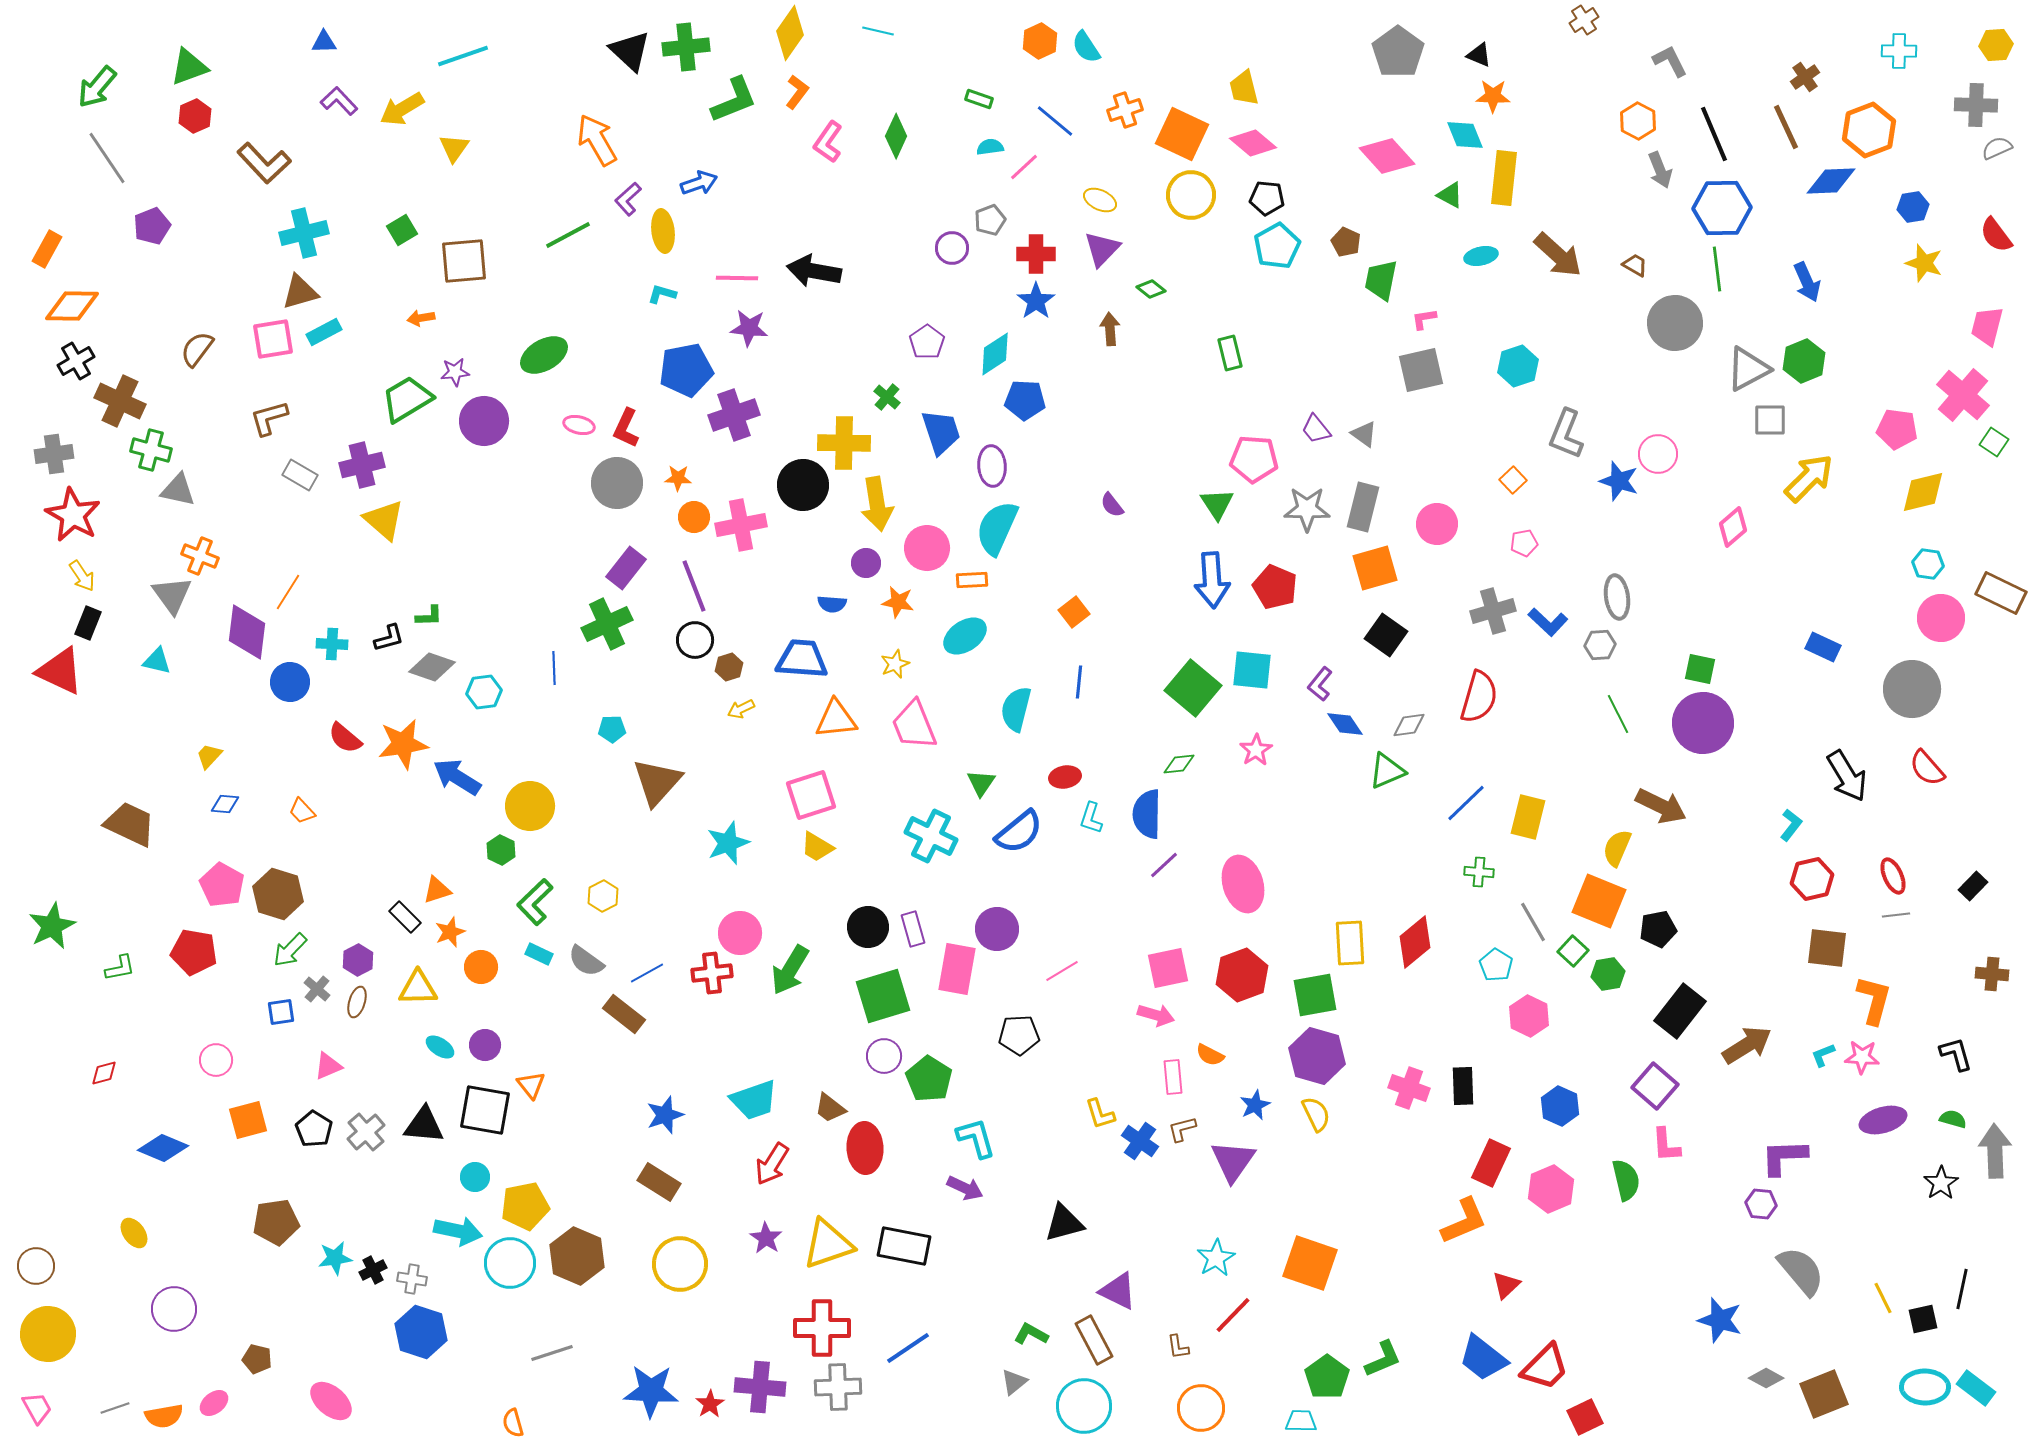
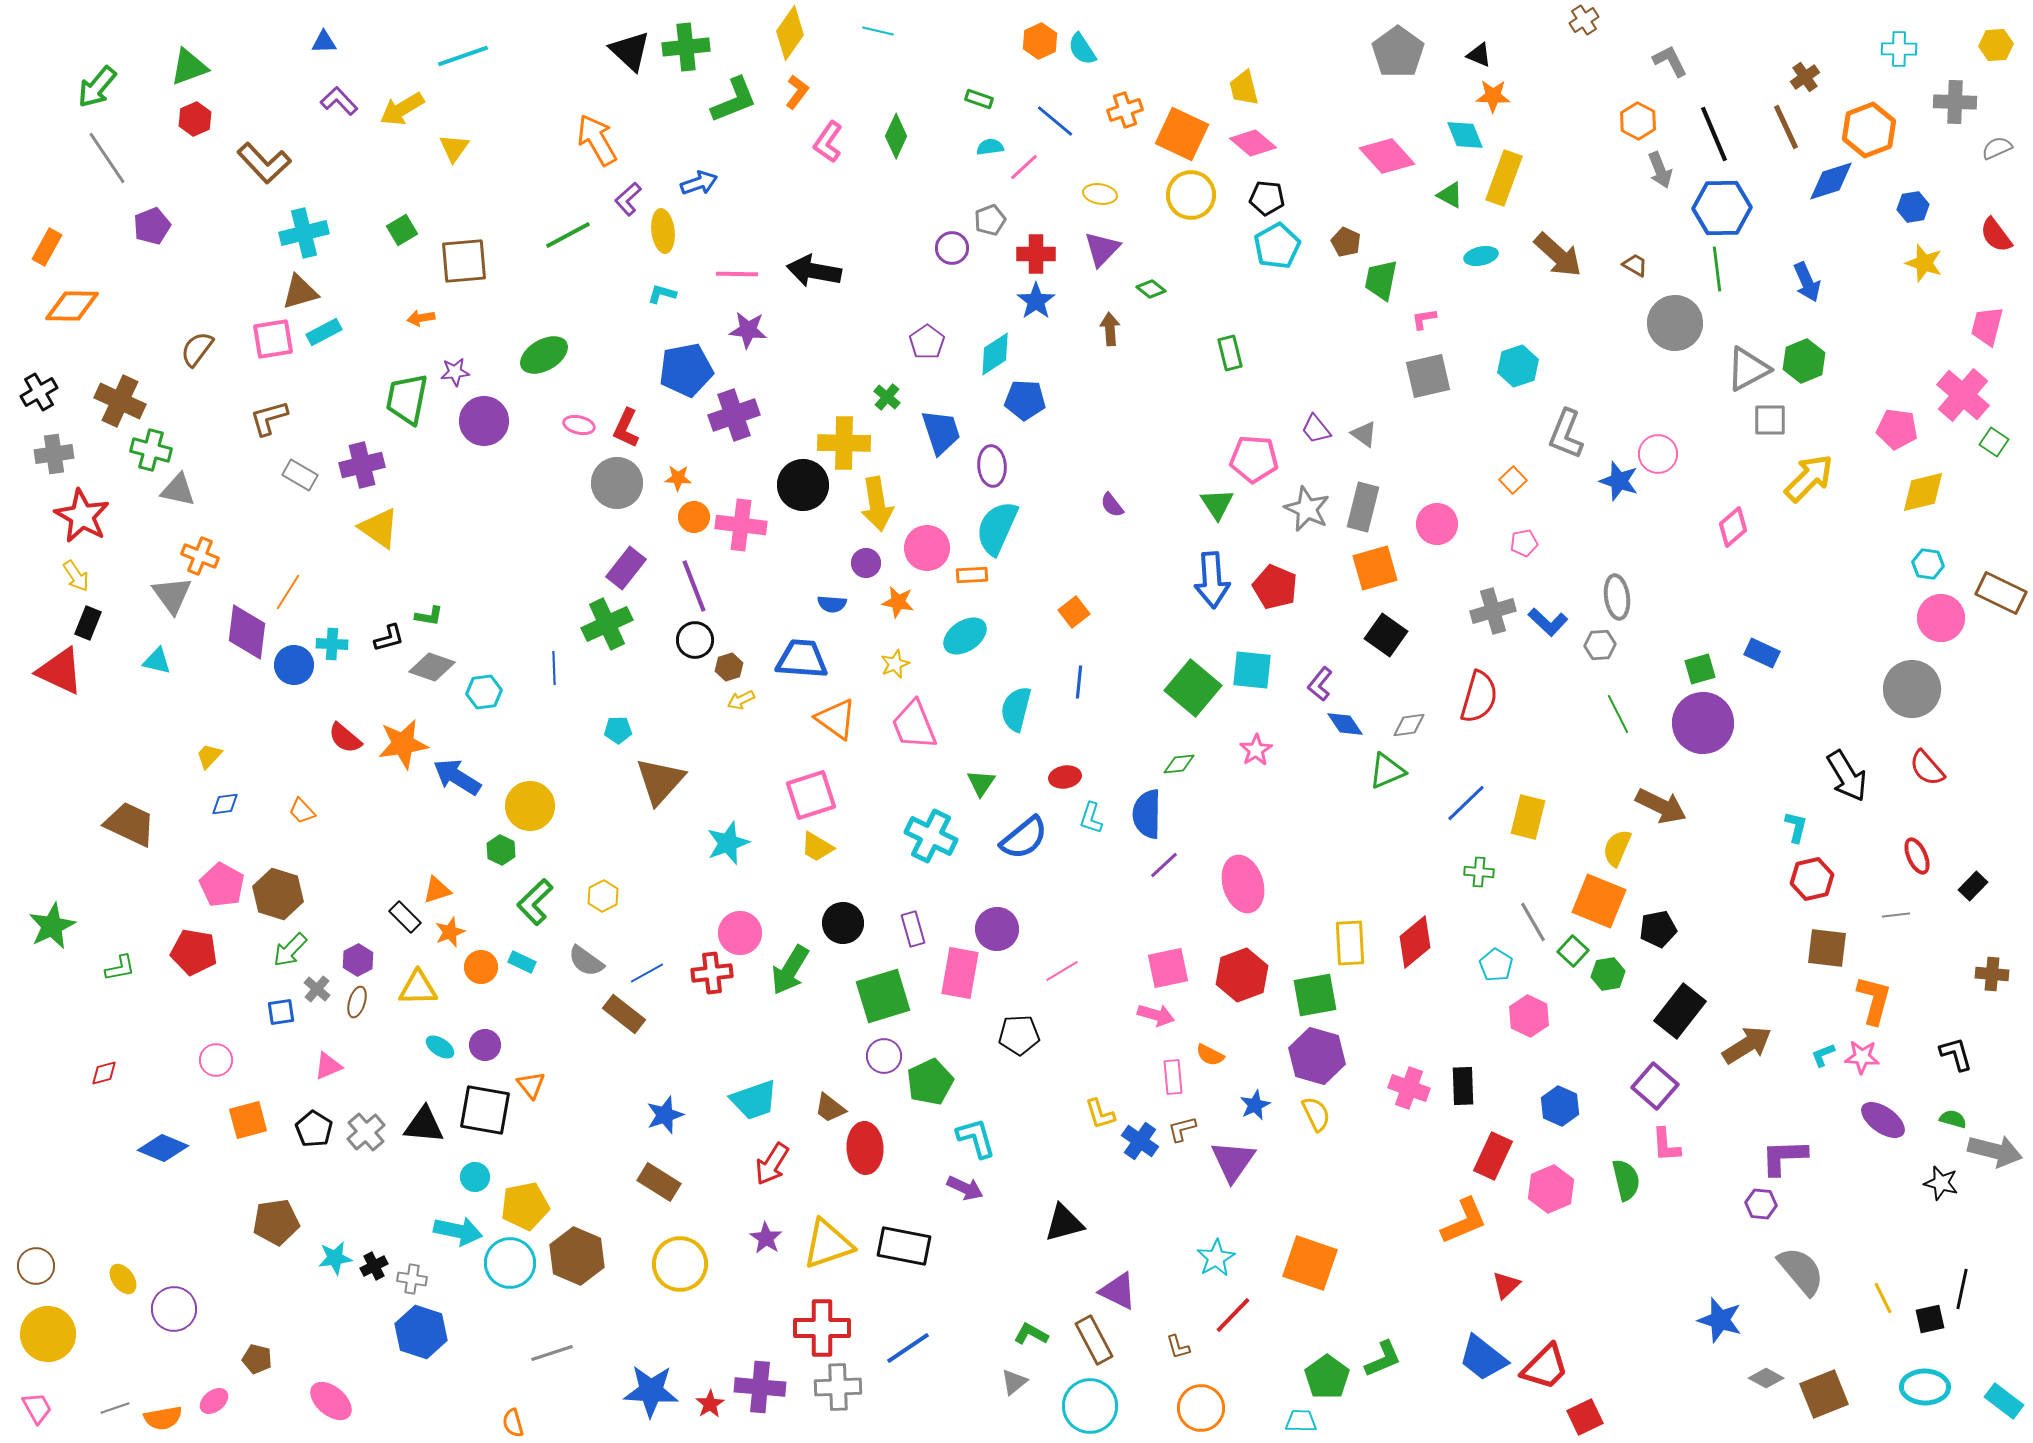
cyan semicircle at (1086, 47): moved 4 px left, 2 px down
cyan cross at (1899, 51): moved 2 px up
gray cross at (1976, 105): moved 21 px left, 3 px up
red hexagon at (195, 116): moved 3 px down
yellow rectangle at (1504, 178): rotated 14 degrees clockwise
blue diamond at (1831, 181): rotated 15 degrees counterclockwise
yellow ellipse at (1100, 200): moved 6 px up; rotated 16 degrees counterclockwise
orange rectangle at (47, 249): moved 2 px up
pink line at (737, 278): moved 4 px up
purple star at (749, 328): moved 1 px left, 2 px down
black cross at (76, 361): moved 37 px left, 31 px down
gray square at (1421, 370): moved 7 px right, 6 px down
green trapezoid at (407, 399): rotated 48 degrees counterclockwise
gray star at (1307, 509): rotated 24 degrees clockwise
red star at (73, 515): moved 9 px right, 1 px down
yellow triangle at (384, 520): moved 5 px left, 8 px down; rotated 6 degrees counterclockwise
pink cross at (741, 525): rotated 18 degrees clockwise
yellow arrow at (82, 576): moved 6 px left
orange rectangle at (972, 580): moved 5 px up
green L-shape at (429, 616): rotated 12 degrees clockwise
blue rectangle at (1823, 647): moved 61 px left, 6 px down
green square at (1700, 669): rotated 28 degrees counterclockwise
blue circle at (290, 682): moved 4 px right, 17 px up
yellow arrow at (741, 709): moved 9 px up
orange triangle at (836, 719): rotated 42 degrees clockwise
cyan pentagon at (612, 729): moved 6 px right, 1 px down
brown triangle at (657, 782): moved 3 px right, 1 px up
blue diamond at (225, 804): rotated 12 degrees counterclockwise
cyan L-shape at (1791, 825): moved 5 px right, 2 px down; rotated 24 degrees counterclockwise
blue semicircle at (1019, 832): moved 5 px right, 6 px down
red ellipse at (1893, 876): moved 24 px right, 20 px up
black circle at (868, 927): moved 25 px left, 4 px up
cyan rectangle at (539, 954): moved 17 px left, 8 px down
pink rectangle at (957, 969): moved 3 px right, 4 px down
green pentagon at (929, 1079): moved 1 px right, 3 px down; rotated 15 degrees clockwise
purple ellipse at (1883, 1120): rotated 51 degrees clockwise
gray arrow at (1995, 1151): rotated 106 degrees clockwise
red rectangle at (1491, 1163): moved 2 px right, 7 px up
black star at (1941, 1183): rotated 24 degrees counterclockwise
yellow ellipse at (134, 1233): moved 11 px left, 46 px down
black cross at (373, 1270): moved 1 px right, 4 px up
black square at (1923, 1319): moved 7 px right
brown L-shape at (1178, 1347): rotated 8 degrees counterclockwise
cyan rectangle at (1976, 1388): moved 28 px right, 13 px down
pink ellipse at (214, 1403): moved 2 px up
cyan circle at (1084, 1406): moved 6 px right
orange semicircle at (164, 1416): moved 1 px left, 2 px down
